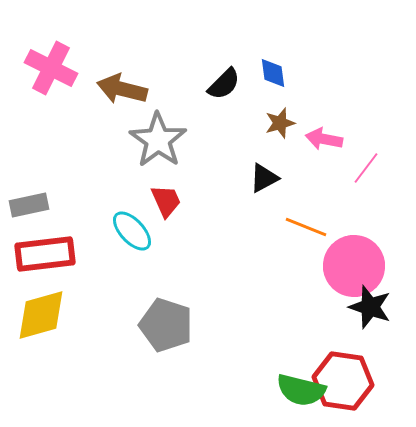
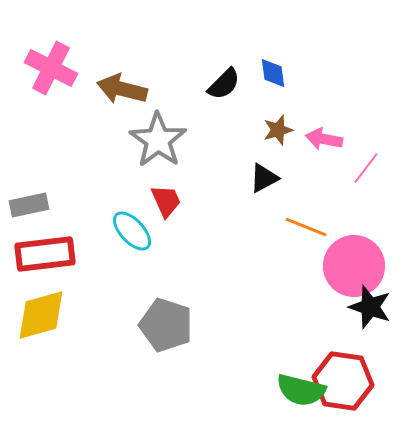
brown star: moved 2 px left, 7 px down
